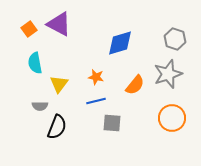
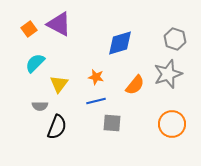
cyan semicircle: rotated 55 degrees clockwise
orange circle: moved 6 px down
